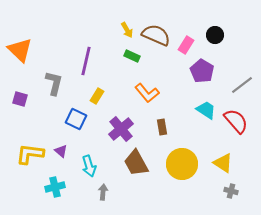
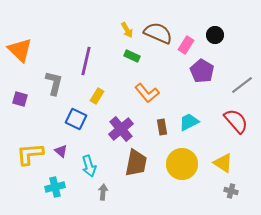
brown semicircle: moved 2 px right, 2 px up
cyan trapezoid: moved 17 px left, 12 px down; rotated 60 degrees counterclockwise
yellow L-shape: rotated 12 degrees counterclockwise
brown trapezoid: rotated 140 degrees counterclockwise
